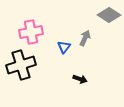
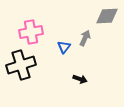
gray diamond: moved 2 px left, 1 px down; rotated 35 degrees counterclockwise
